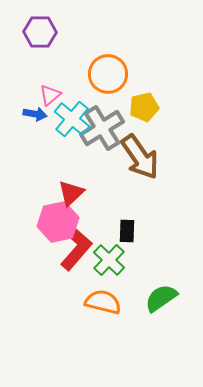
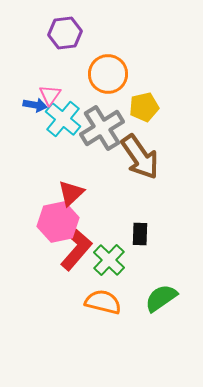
purple hexagon: moved 25 px right, 1 px down; rotated 8 degrees counterclockwise
pink triangle: rotated 15 degrees counterclockwise
blue arrow: moved 9 px up
cyan cross: moved 9 px left
black rectangle: moved 13 px right, 3 px down
